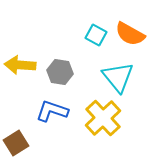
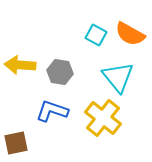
yellow cross: rotated 9 degrees counterclockwise
brown square: rotated 20 degrees clockwise
